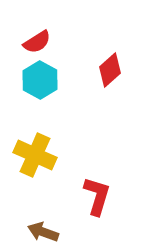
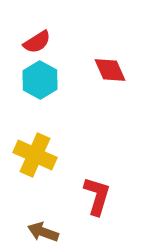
red diamond: rotated 72 degrees counterclockwise
